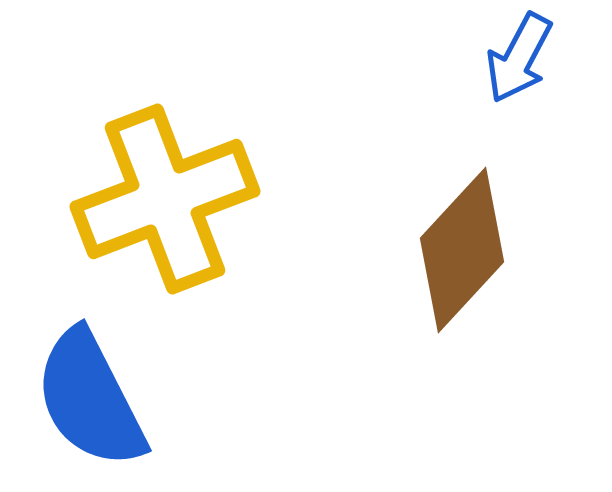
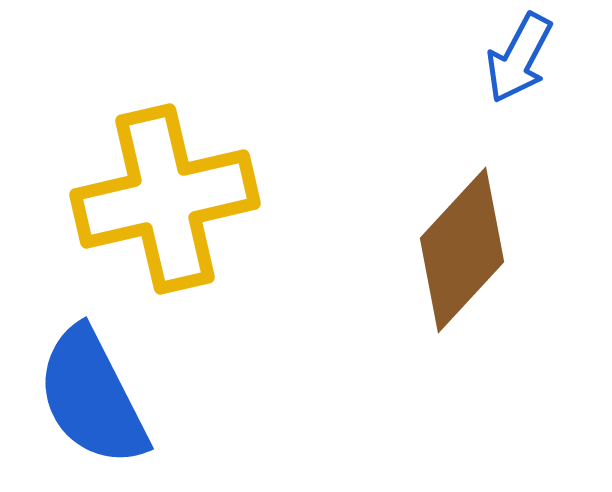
yellow cross: rotated 8 degrees clockwise
blue semicircle: moved 2 px right, 2 px up
